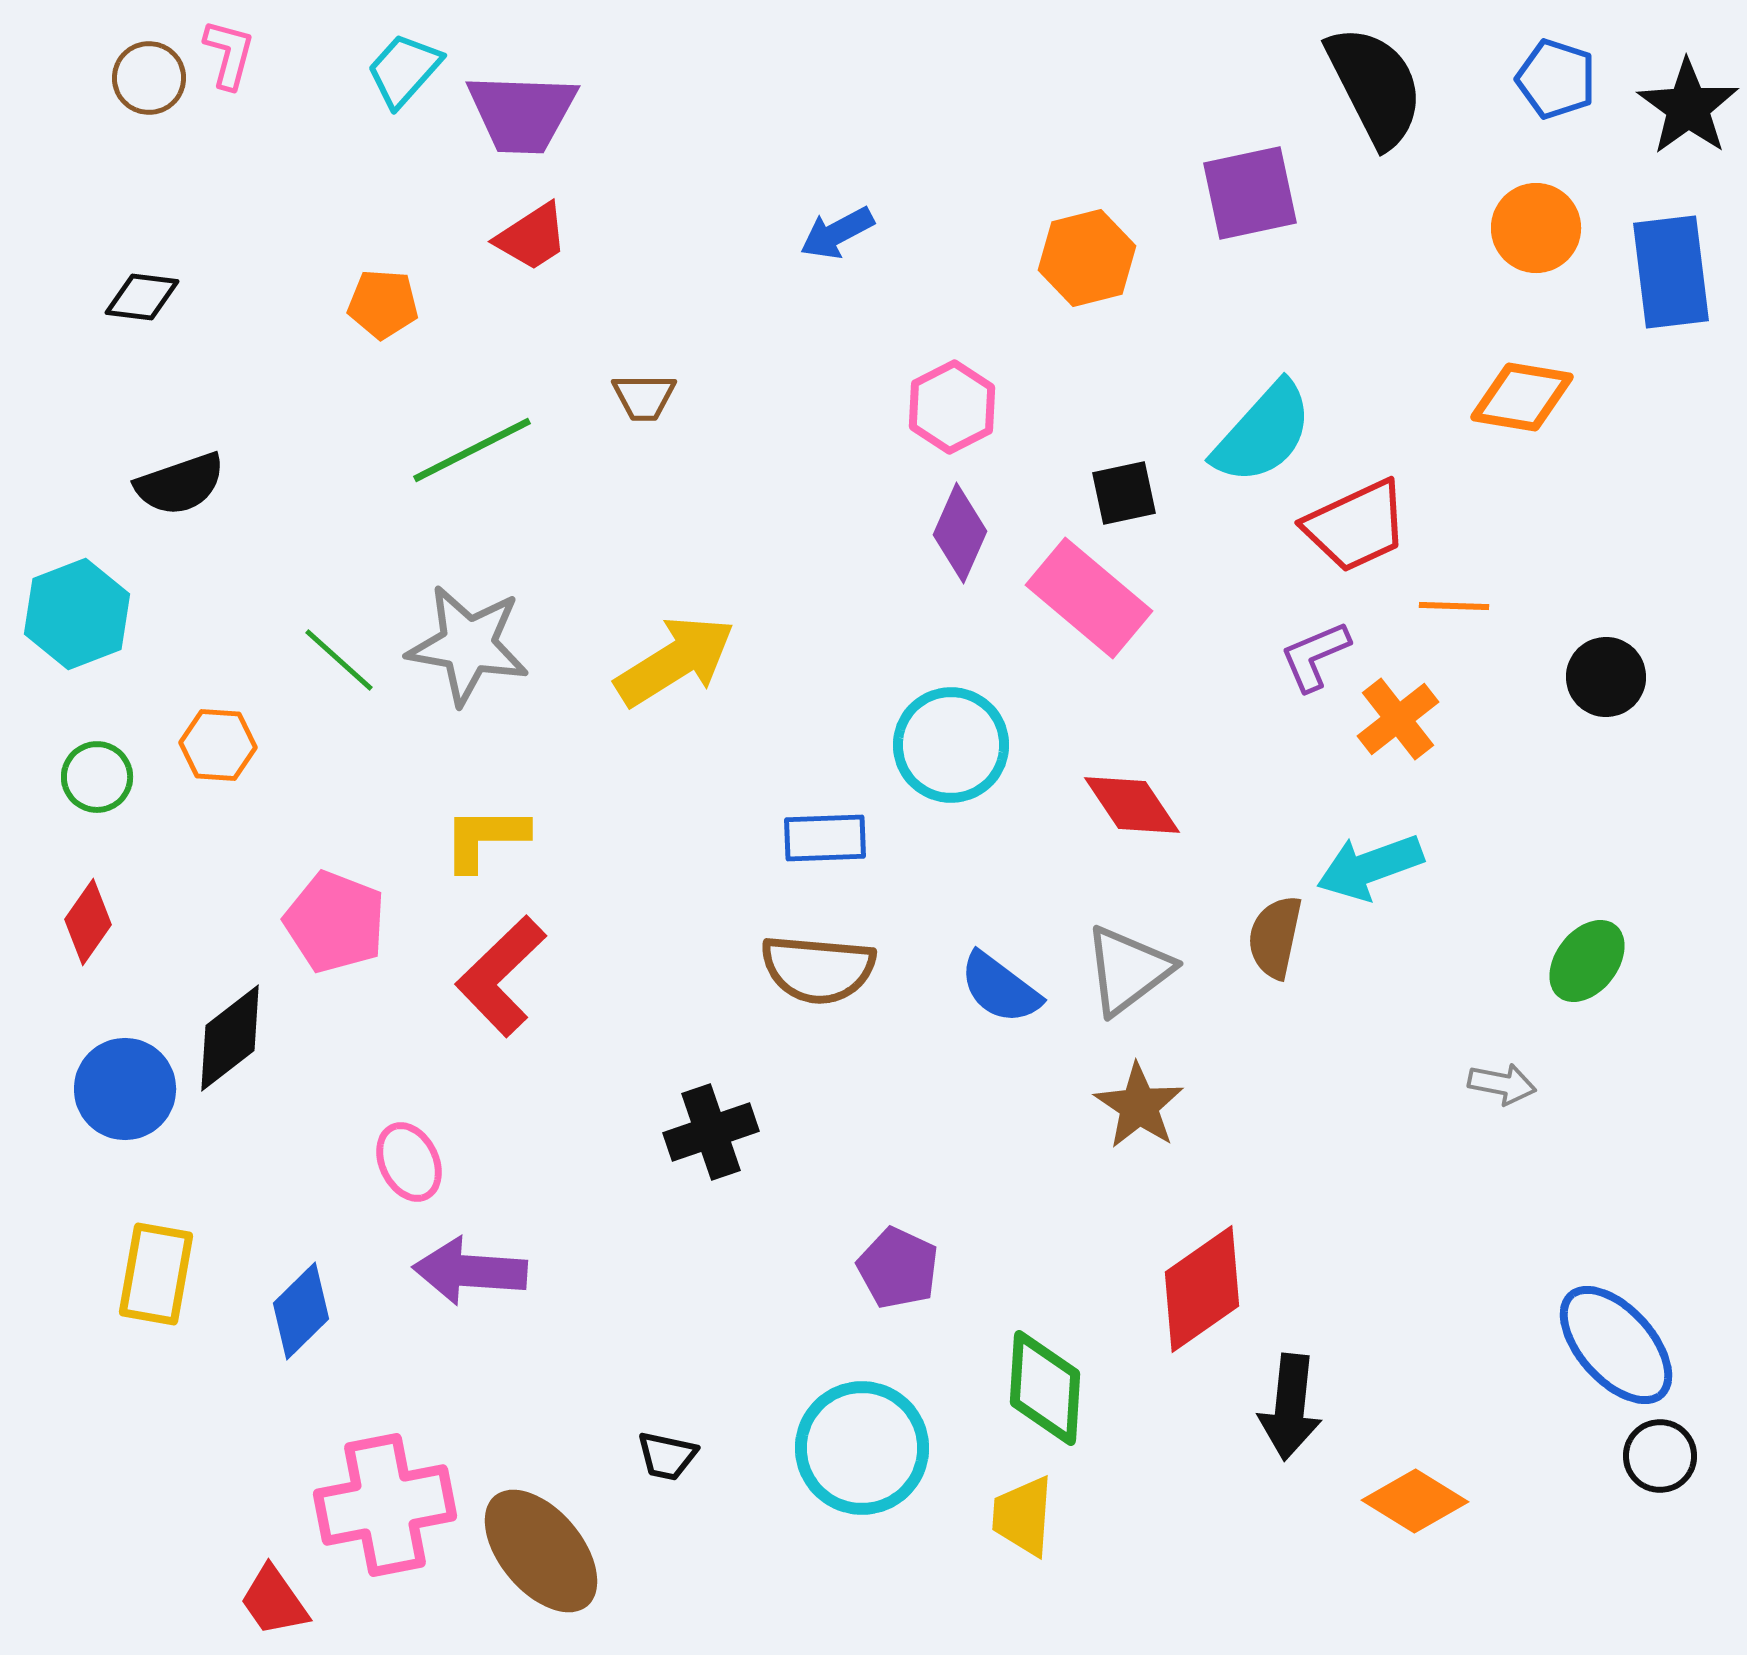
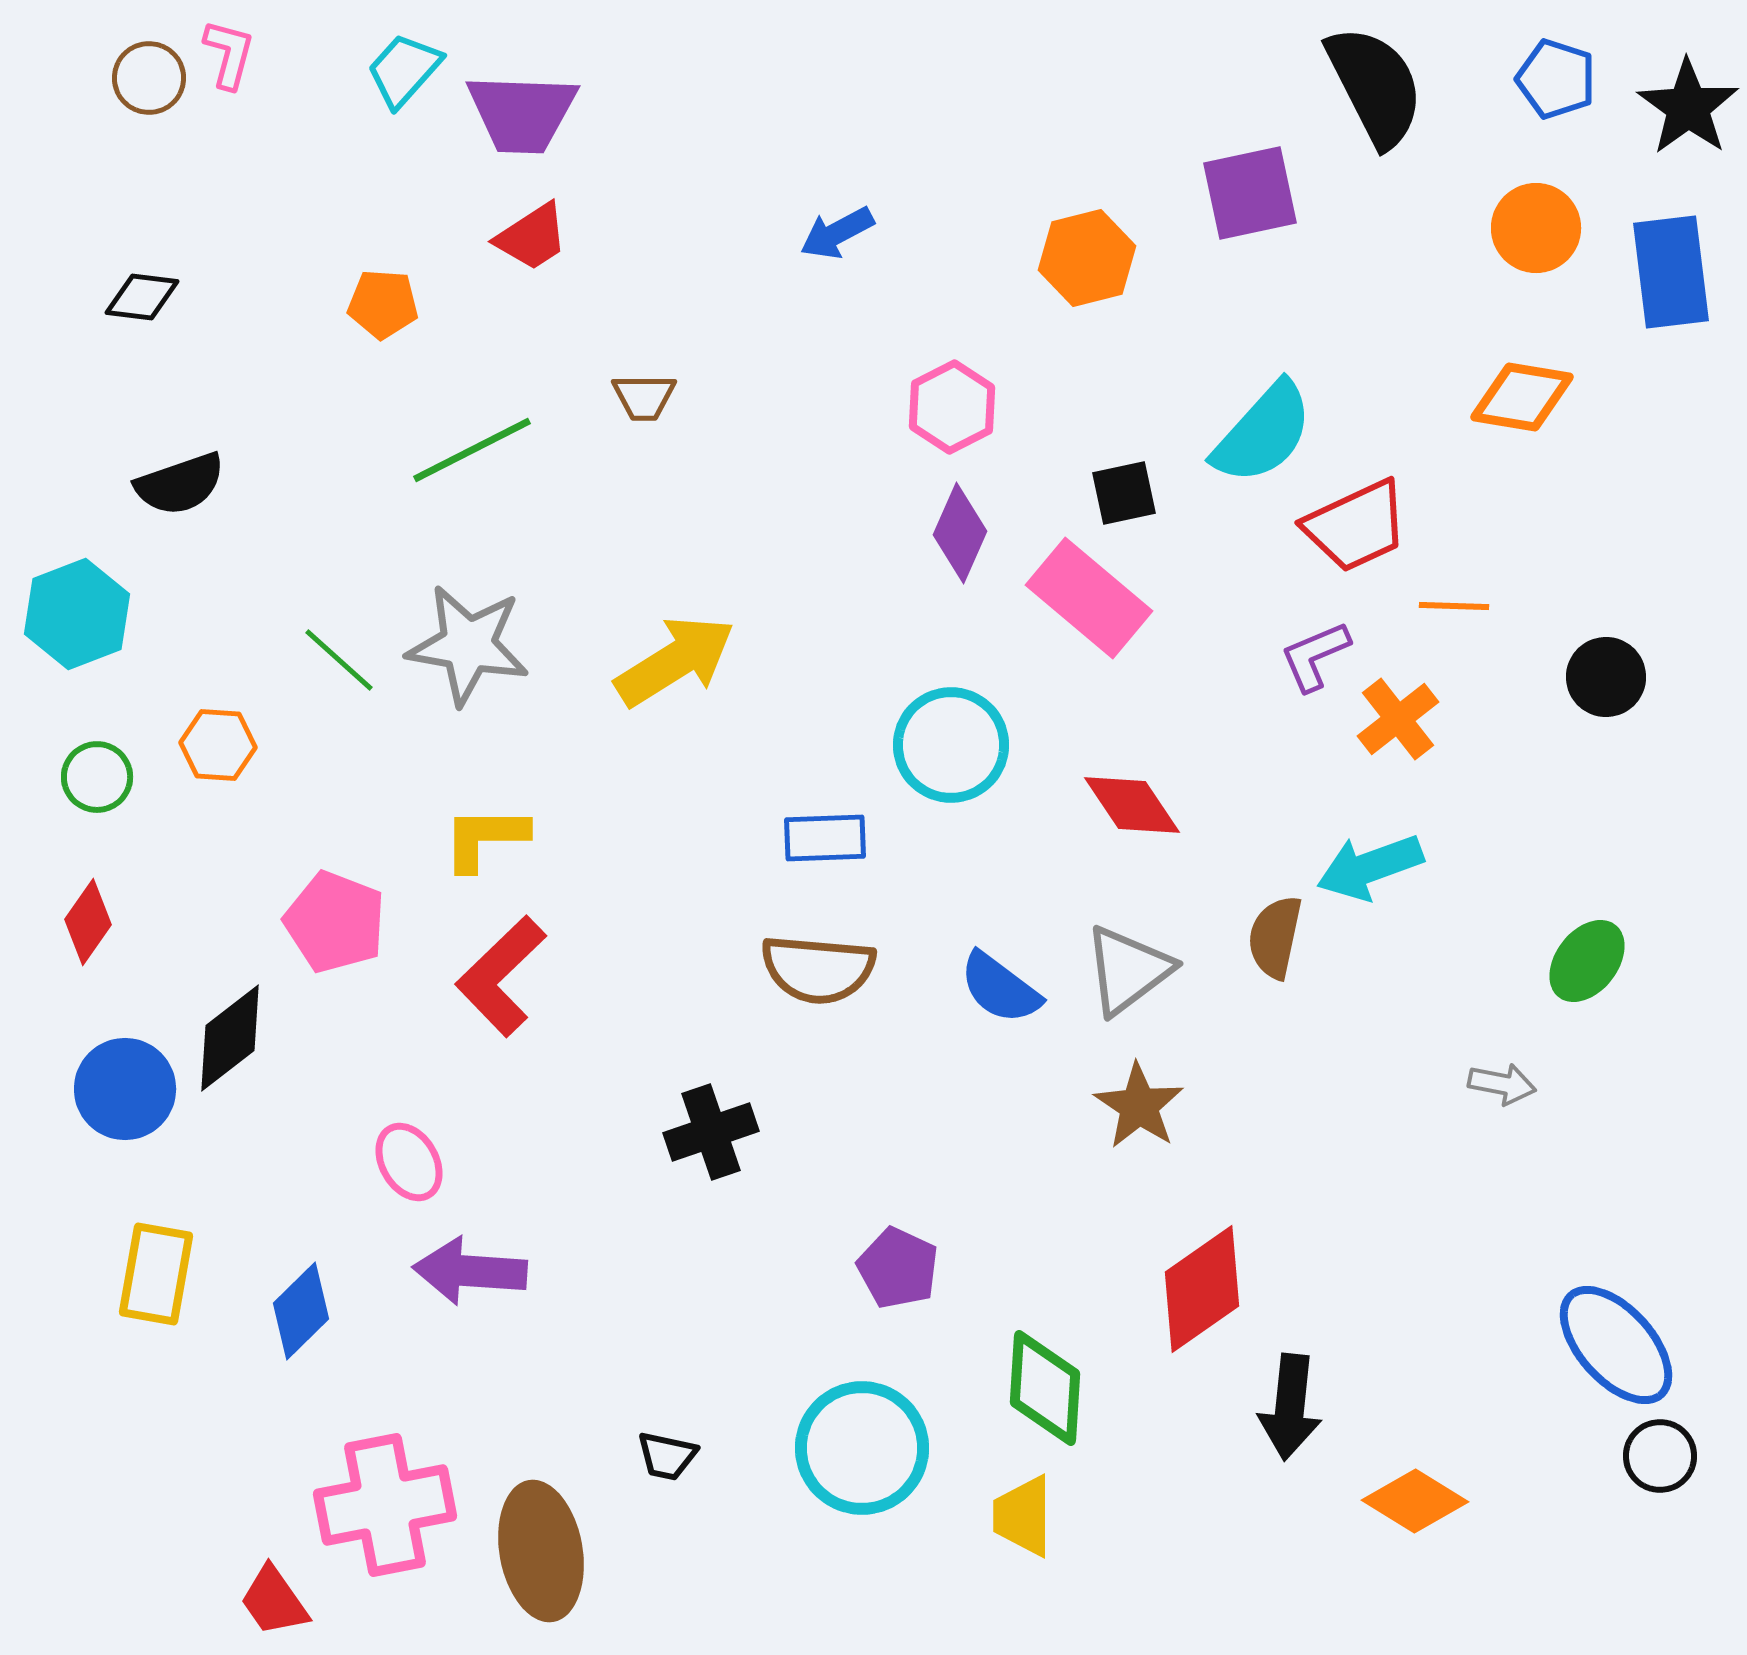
pink ellipse at (409, 1162): rotated 4 degrees counterclockwise
yellow trapezoid at (1023, 1516): rotated 4 degrees counterclockwise
brown ellipse at (541, 1551): rotated 30 degrees clockwise
